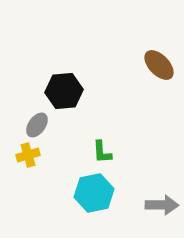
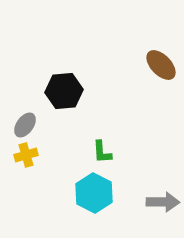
brown ellipse: moved 2 px right
gray ellipse: moved 12 px left
yellow cross: moved 2 px left
cyan hexagon: rotated 21 degrees counterclockwise
gray arrow: moved 1 px right, 3 px up
